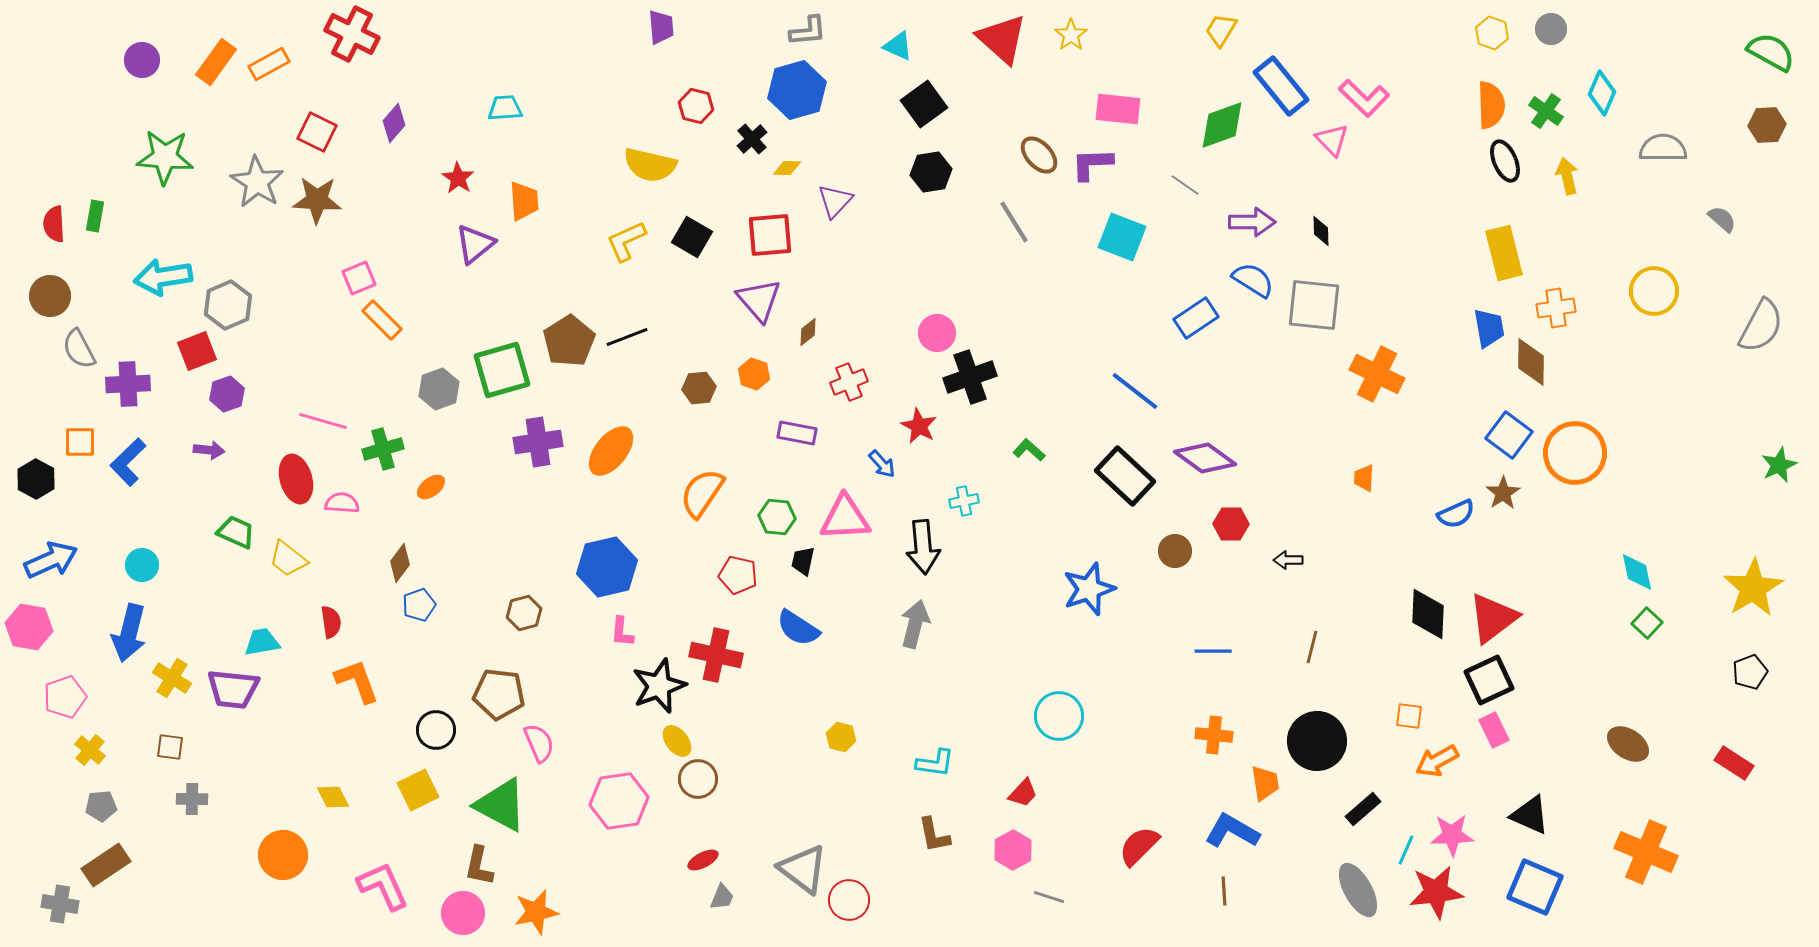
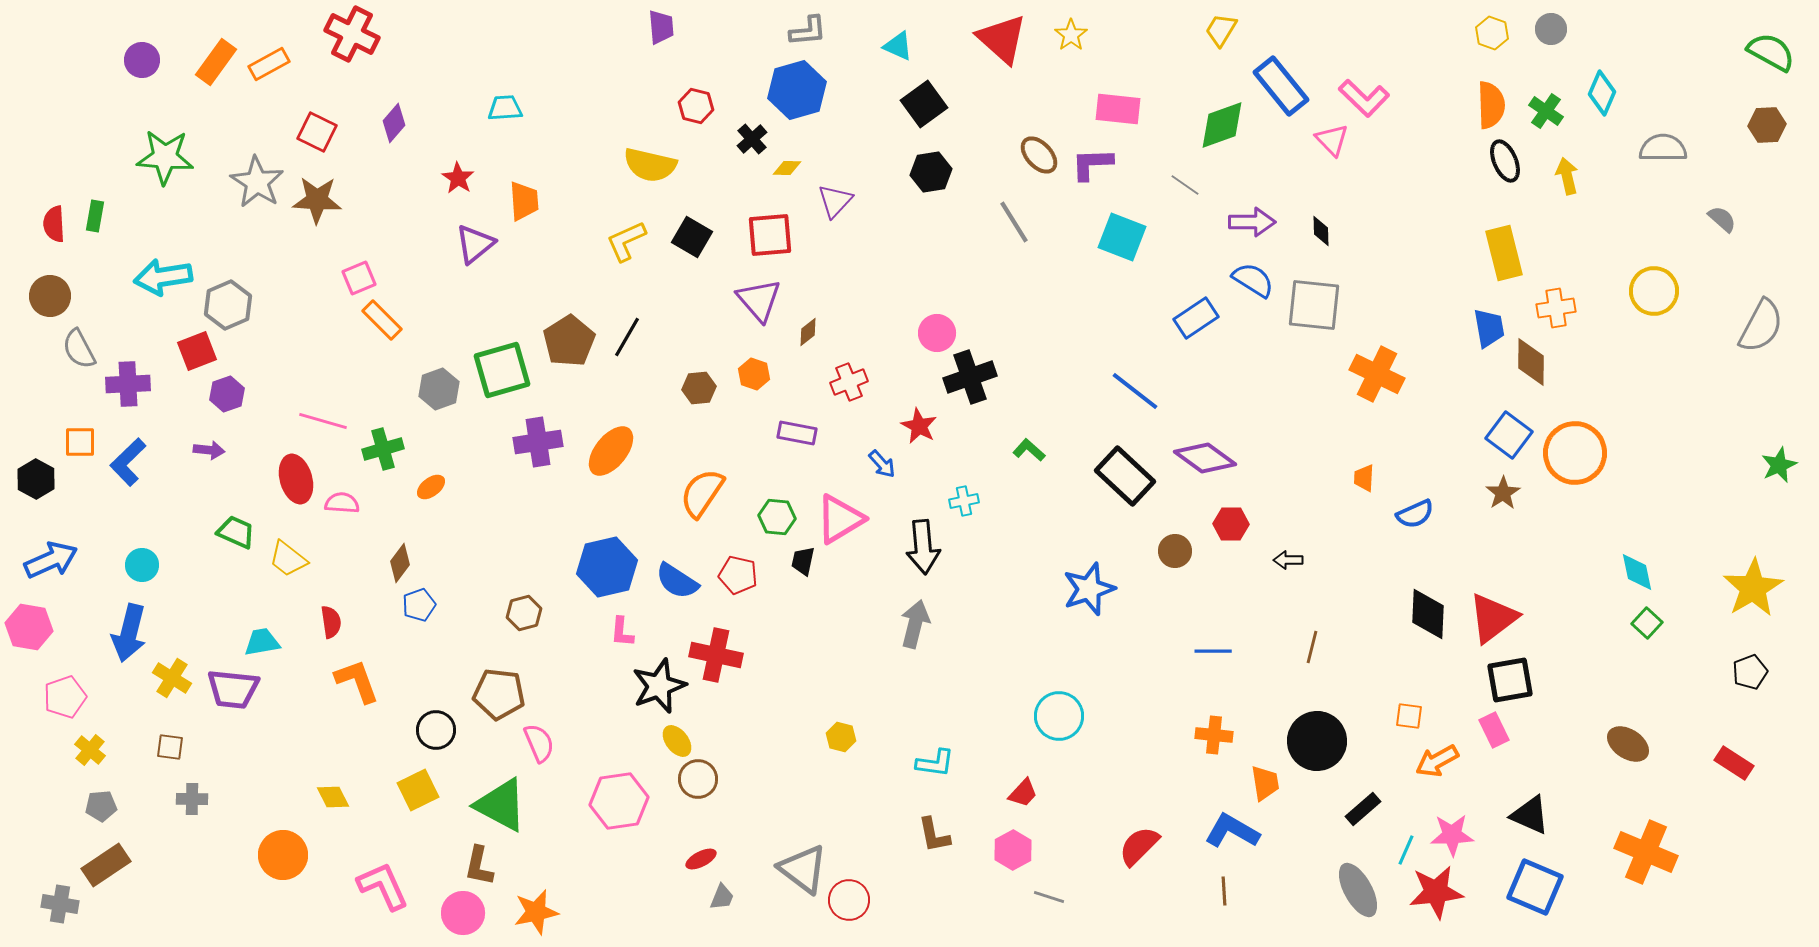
black line at (627, 337): rotated 39 degrees counterclockwise
blue semicircle at (1456, 514): moved 41 px left
pink triangle at (845, 518): moved 5 px left, 1 px down; rotated 28 degrees counterclockwise
blue semicircle at (798, 628): moved 121 px left, 47 px up
black square at (1489, 680): moved 21 px right; rotated 15 degrees clockwise
red ellipse at (703, 860): moved 2 px left, 1 px up
